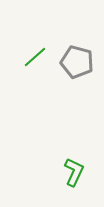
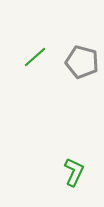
gray pentagon: moved 5 px right
